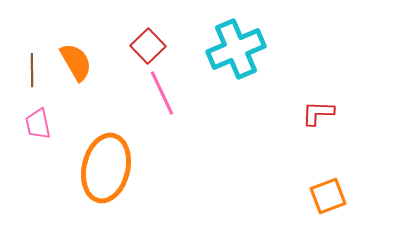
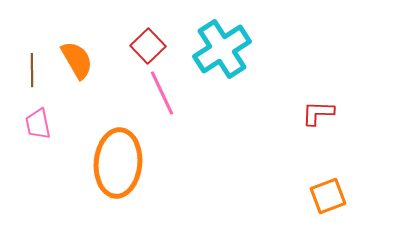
cyan cross: moved 14 px left; rotated 10 degrees counterclockwise
orange semicircle: moved 1 px right, 2 px up
orange ellipse: moved 12 px right, 5 px up; rotated 8 degrees counterclockwise
